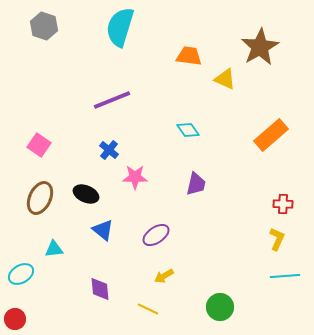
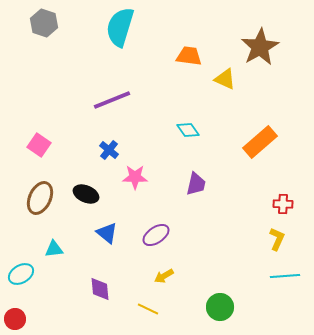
gray hexagon: moved 3 px up
orange rectangle: moved 11 px left, 7 px down
blue triangle: moved 4 px right, 3 px down
